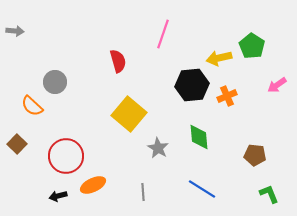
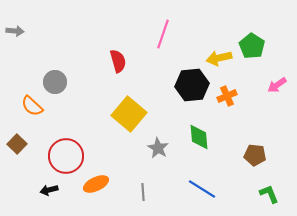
orange ellipse: moved 3 px right, 1 px up
black arrow: moved 9 px left, 6 px up
